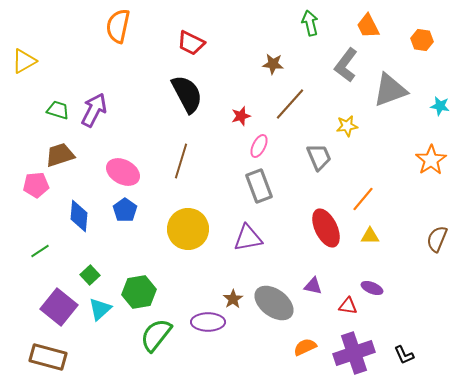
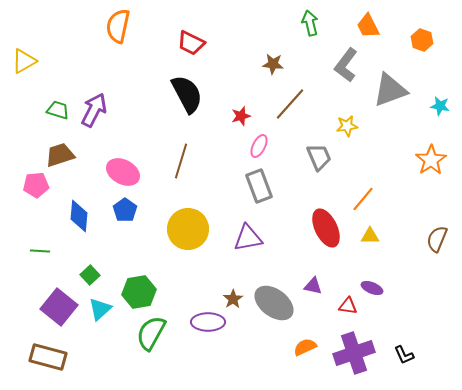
orange hexagon at (422, 40): rotated 10 degrees clockwise
green line at (40, 251): rotated 36 degrees clockwise
green semicircle at (156, 335): moved 5 px left, 2 px up; rotated 9 degrees counterclockwise
